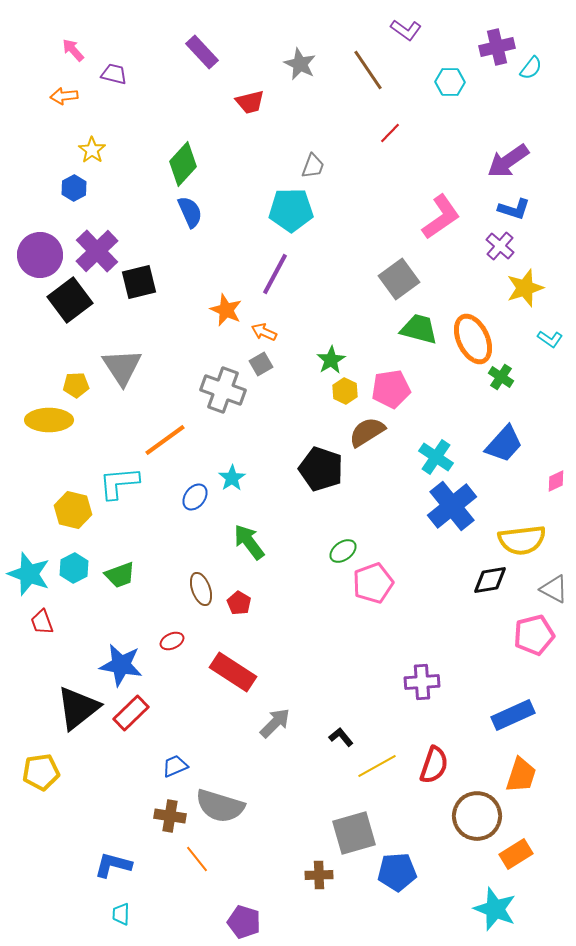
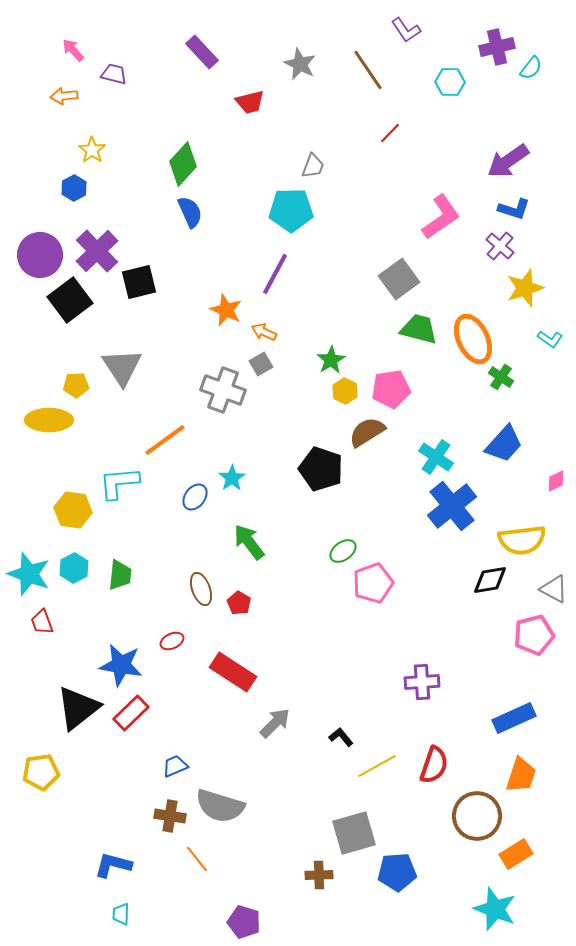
purple L-shape at (406, 30): rotated 20 degrees clockwise
yellow hexagon at (73, 510): rotated 6 degrees counterclockwise
green trapezoid at (120, 575): rotated 64 degrees counterclockwise
blue rectangle at (513, 715): moved 1 px right, 3 px down
